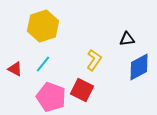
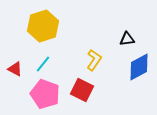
pink pentagon: moved 6 px left, 3 px up
